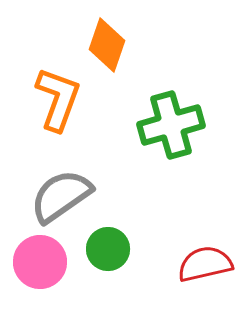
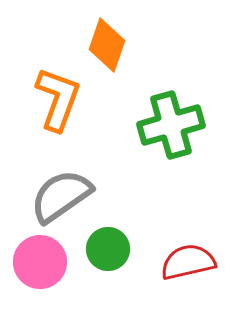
red semicircle: moved 17 px left, 2 px up
